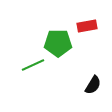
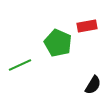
green pentagon: rotated 24 degrees clockwise
green line: moved 13 px left
